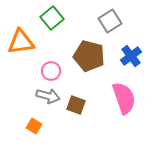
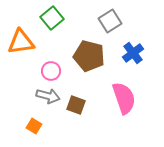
blue cross: moved 2 px right, 3 px up
